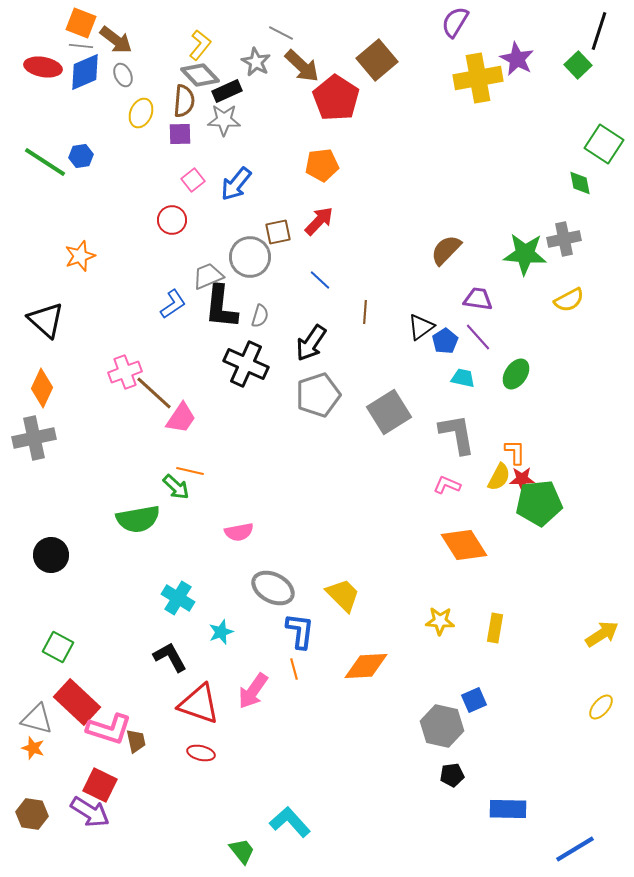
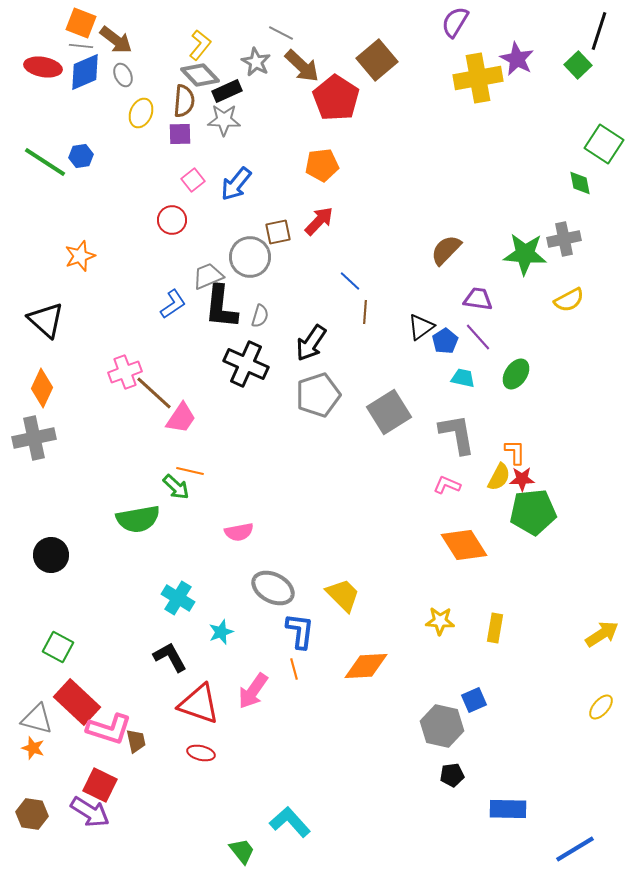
blue line at (320, 280): moved 30 px right, 1 px down
green pentagon at (539, 503): moved 6 px left, 9 px down
